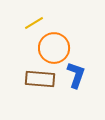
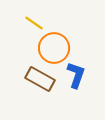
yellow line: rotated 66 degrees clockwise
brown rectangle: rotated 24 degrees clockwise
